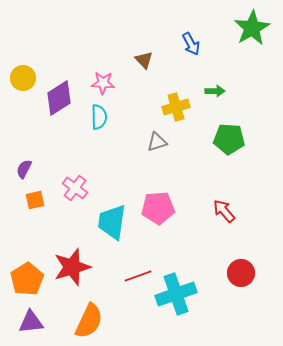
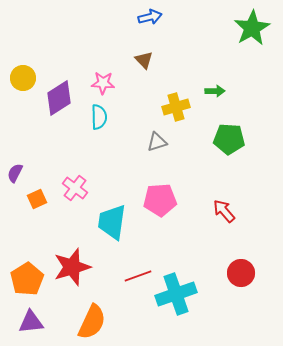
blue arrow: moved 41 px left, 27 px up; rotated 75 degrees counterclockwise
purple semicircle: moved 9 px left, 4 px down
orange square: moved 2 px right, 1 px up; rotated 12 degrees counterclockwise
pink pentagon: moved 2 px right, 8 px up
orange semicircle: moved 3 px right, 1 px down
